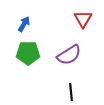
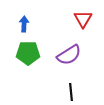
blue arrow: rotated 28 degrees counterclockwise
